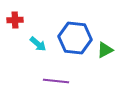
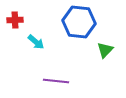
blue hexagon: moved 4 px right, 16 px up
cyan arrow: moved 2 px left, 2 px up
green triangle: rotated 18 degrees counterclockwise
